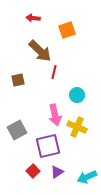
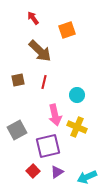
red arrow: rotated 48 degrees clockwise
red line: moved 10 px left, 10 px down
